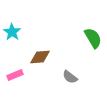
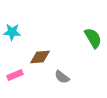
cyan star: rotated 30 degrees counterclockwise
gray semicircle: moved 8 px left
